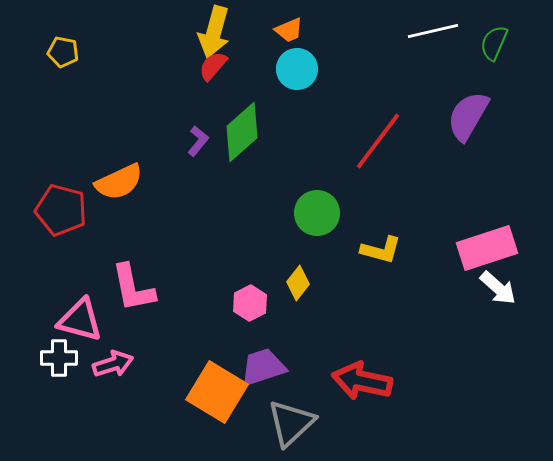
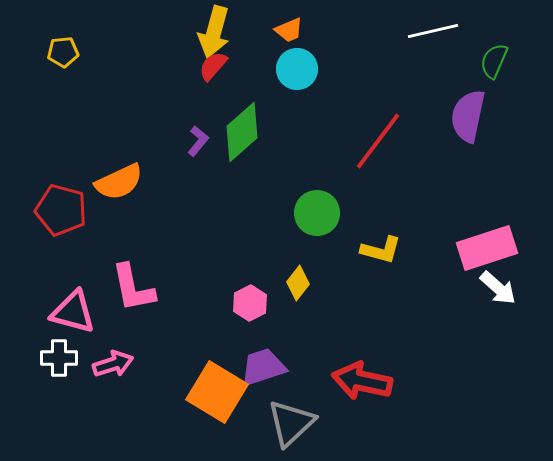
green semicircle: moved 18 px down
yellow pentagon: rotated 16 degrees counterclockwise
purple semicircle: rotated 18 degrees counterclockwise
pink triangle: moved 7 px left, 8 px up
